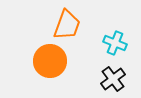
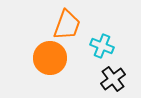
cyan cross: moved 13 px left, 3 px down
orange circle: moved 3 px up
